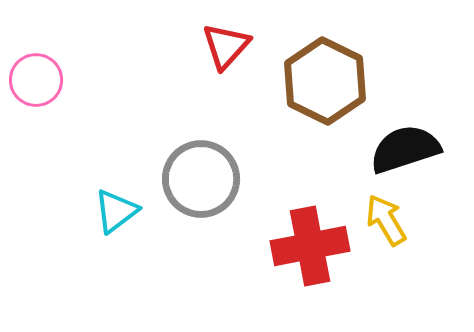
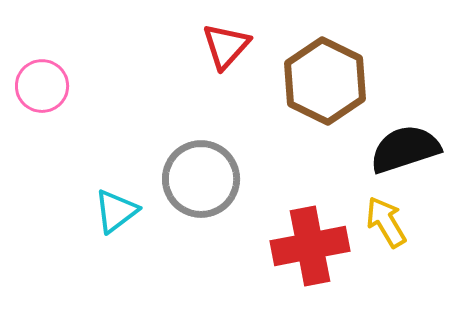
pink circle: moved 6 px right, 6 px down
yellow arrow: moved 2 px down
